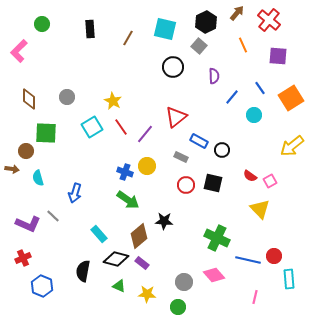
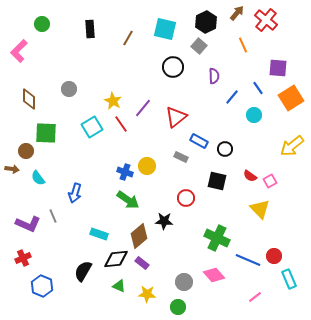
red cross at (269, 20): moved 3 px left
purple square at (278, 56): moved 12 px down
blue line at (260, 88): moved 2 px left
gray circle at (67, 97): moved 2 px right, 8 px up
red line at (121, 127): moved 3 px up
purple line at (145, 134): moved 2 px left, 26 px up
black circle at (222, 150): moved 3 px right, 1 px up
cyan semicircle at (38, 178): rotated 21 degrees counterclockwise
black square at (213, 183): moved 4 px right, 2 px up
red circle at (186, 185): moved 13 px down
gray line at (53, 216): rotated 24 degrees clockwise
cyan rectangle at (99, 234): rotated 30 degrees counterclockwise
black diamond at (116, 259): rotated 20 degrees counterclockwise
blue line at (248, 260): rotated 10 degrees clockwise
black semicircle at (83, 271): rotated 20 degrees clockwise
cyan rectangle at (289, 279): rotated 18 degrees counterclockwise
pink line at (255, 297): rotated 40 degrees clockwise
